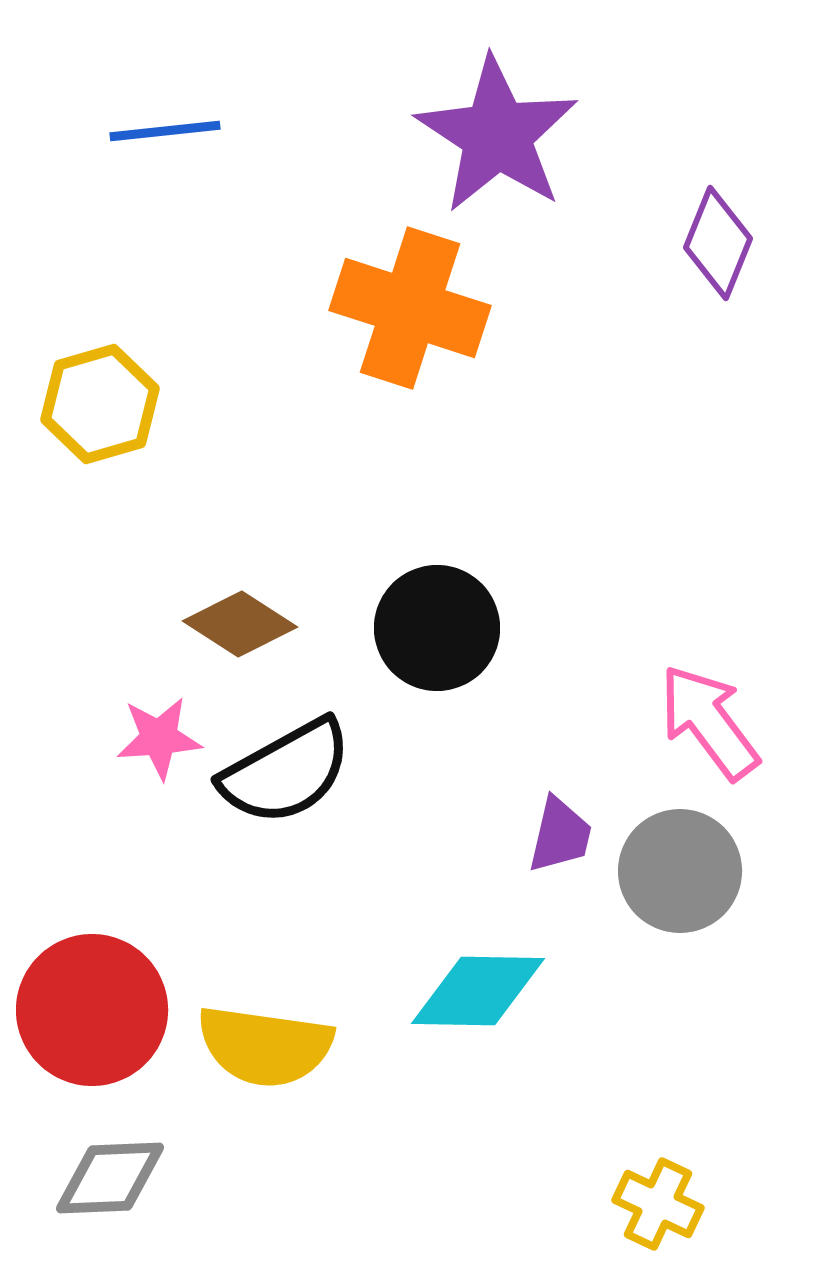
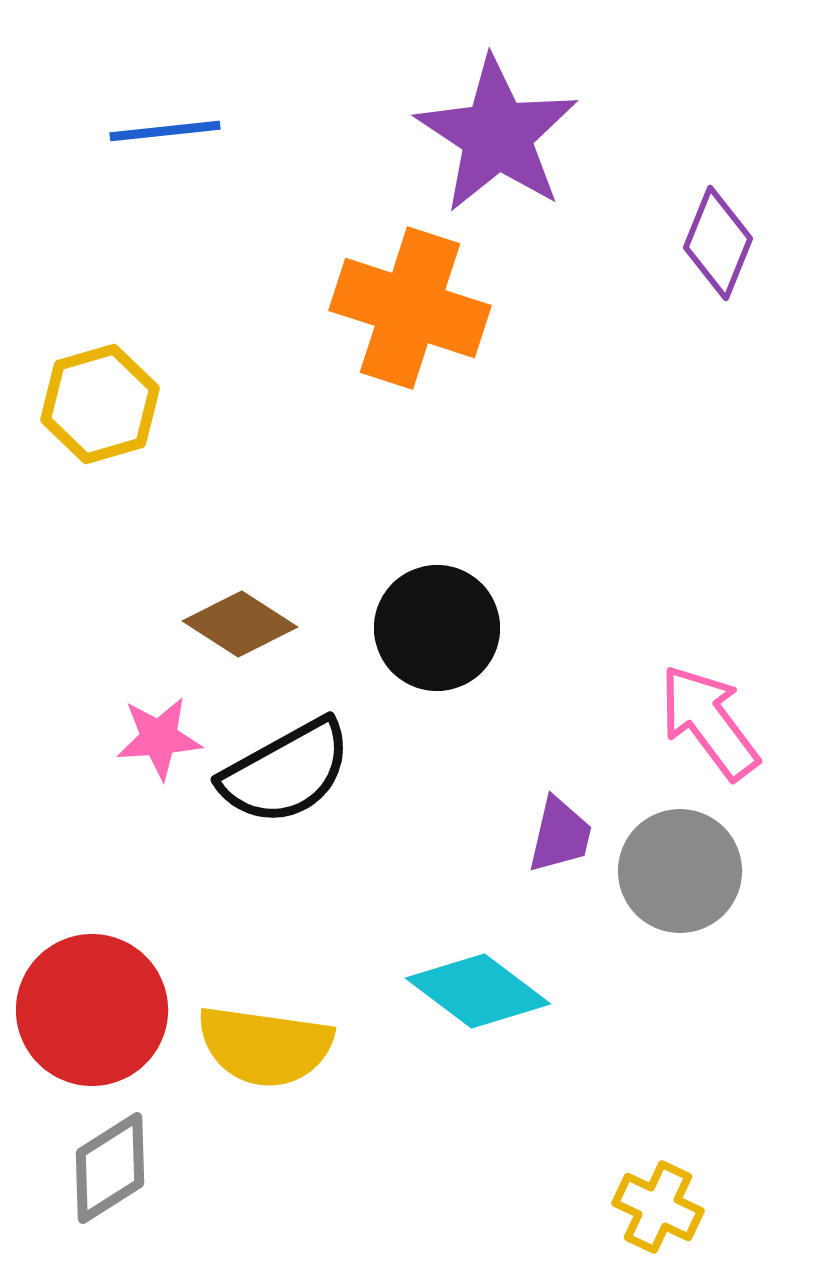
cyan diamond: rotated 36 degrees clockwise
gray diamond: moved 10 px up; rotated 30 degrees counterclockwise
yellow cross: moved 3 px down
